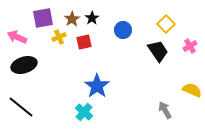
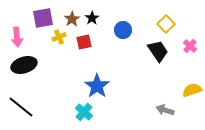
pink arrow: rotated 120 degrees counterclockwise
pink cross: rotated 16 degrees counterclockwise
yellow semicircle: rotated 42 degrees counterclockwise
gray arrow: rotated 42 degrees counterclockwise
